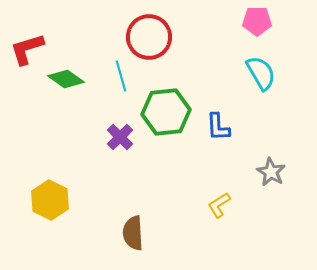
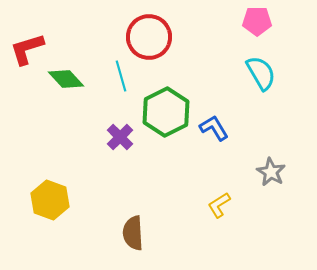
green diamond: rotated 12 degrees clockwise
green hexagon: rotated 21 degrees counterclockwise
blue L-shape: moved 4 px left, 1 px down; rotated 152 degrees clockwise
yellow hexagon: rotated 6 degrees counterclockwise
